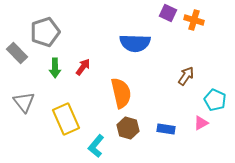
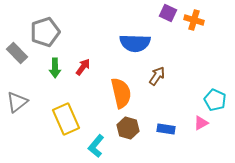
brown arrow: moved 29 px left
gray triangle: moved 7 px left; rotated 30 degrees clockwise
